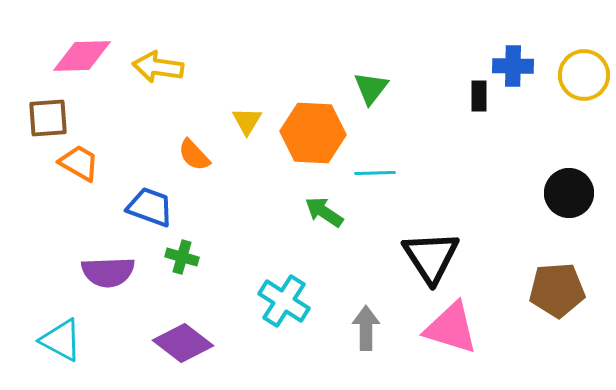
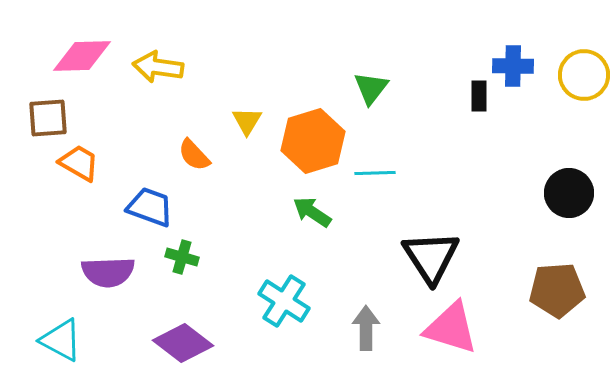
orange hexagon: moved 8 px down; rotated 20 degrees counterclockwise
green arrow: moved 12 px left
